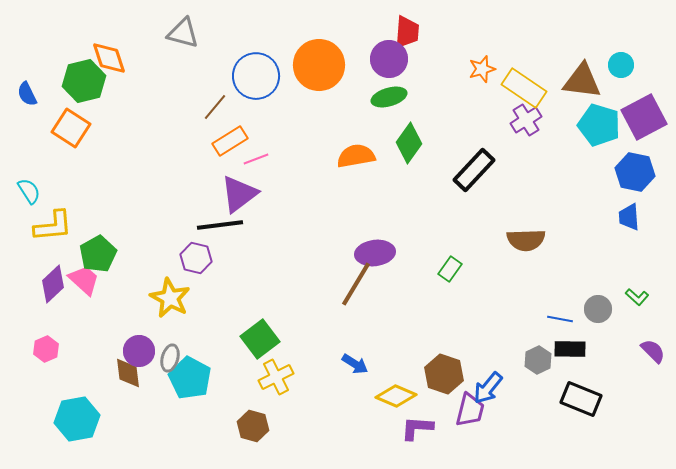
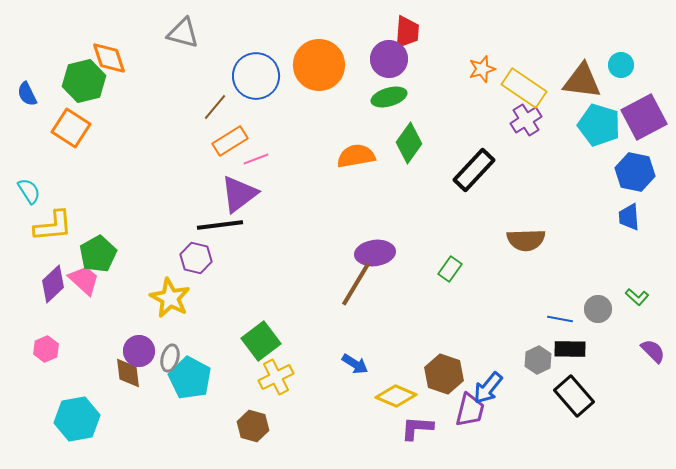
green square at (260, 339): moved 1 px right, 2 px down
black rectangle at (581, 399): moved 7 px left, 3 px up; rotated 27 degrees clockwise
